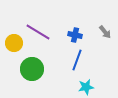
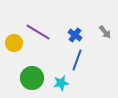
blue cross: rotated 24 degrees clockwise
green circle: moved 9 px down
cyan star: moved 25 px left, 4 px up
